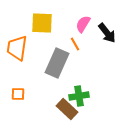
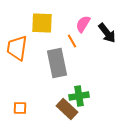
orange line: moved 3 px left, 3 px up
gray rectangle: rotated 36 degrees counterclockwise
orange square: moved 2 px right, 14 px down
